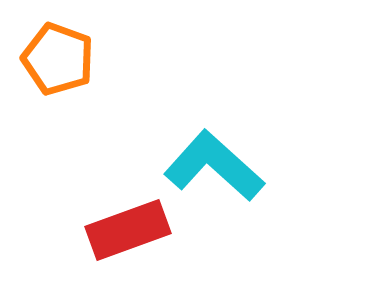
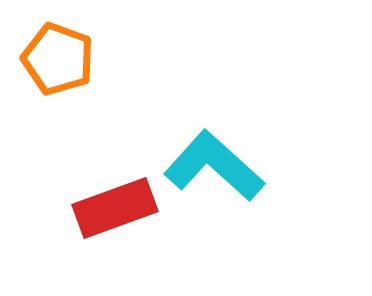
red rectangle: moved 13 px left, 22 px up
